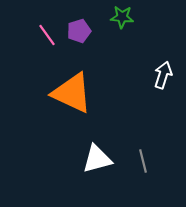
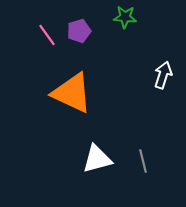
green star: moved 3 px right
